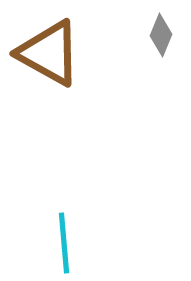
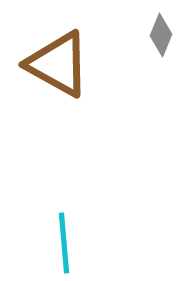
brown triangle: moved 9 px right, 11 px down
